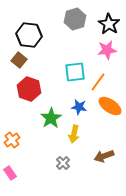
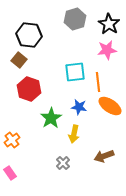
orange line: rotated 42 degrees counterclockwise
